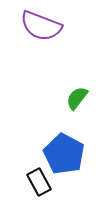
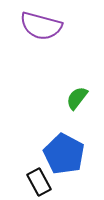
purple semicircle: rotated 6 degrees counterclockwise
